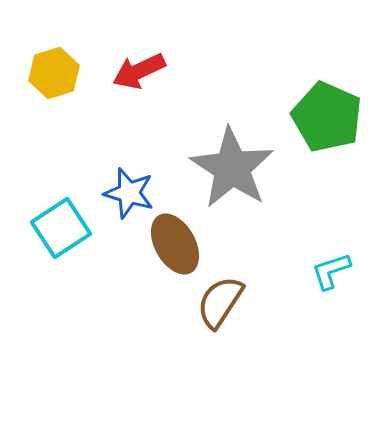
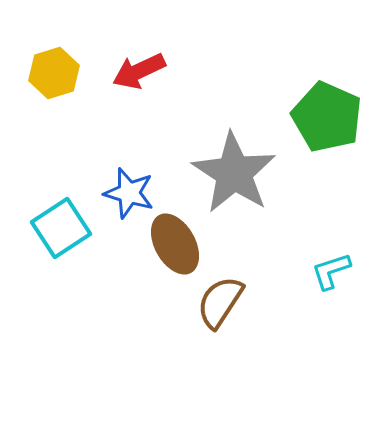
gray star: moved 2 px right, 5 px down
